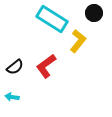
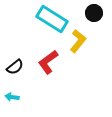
red L-shape: moved 2 px right, 4 px up
